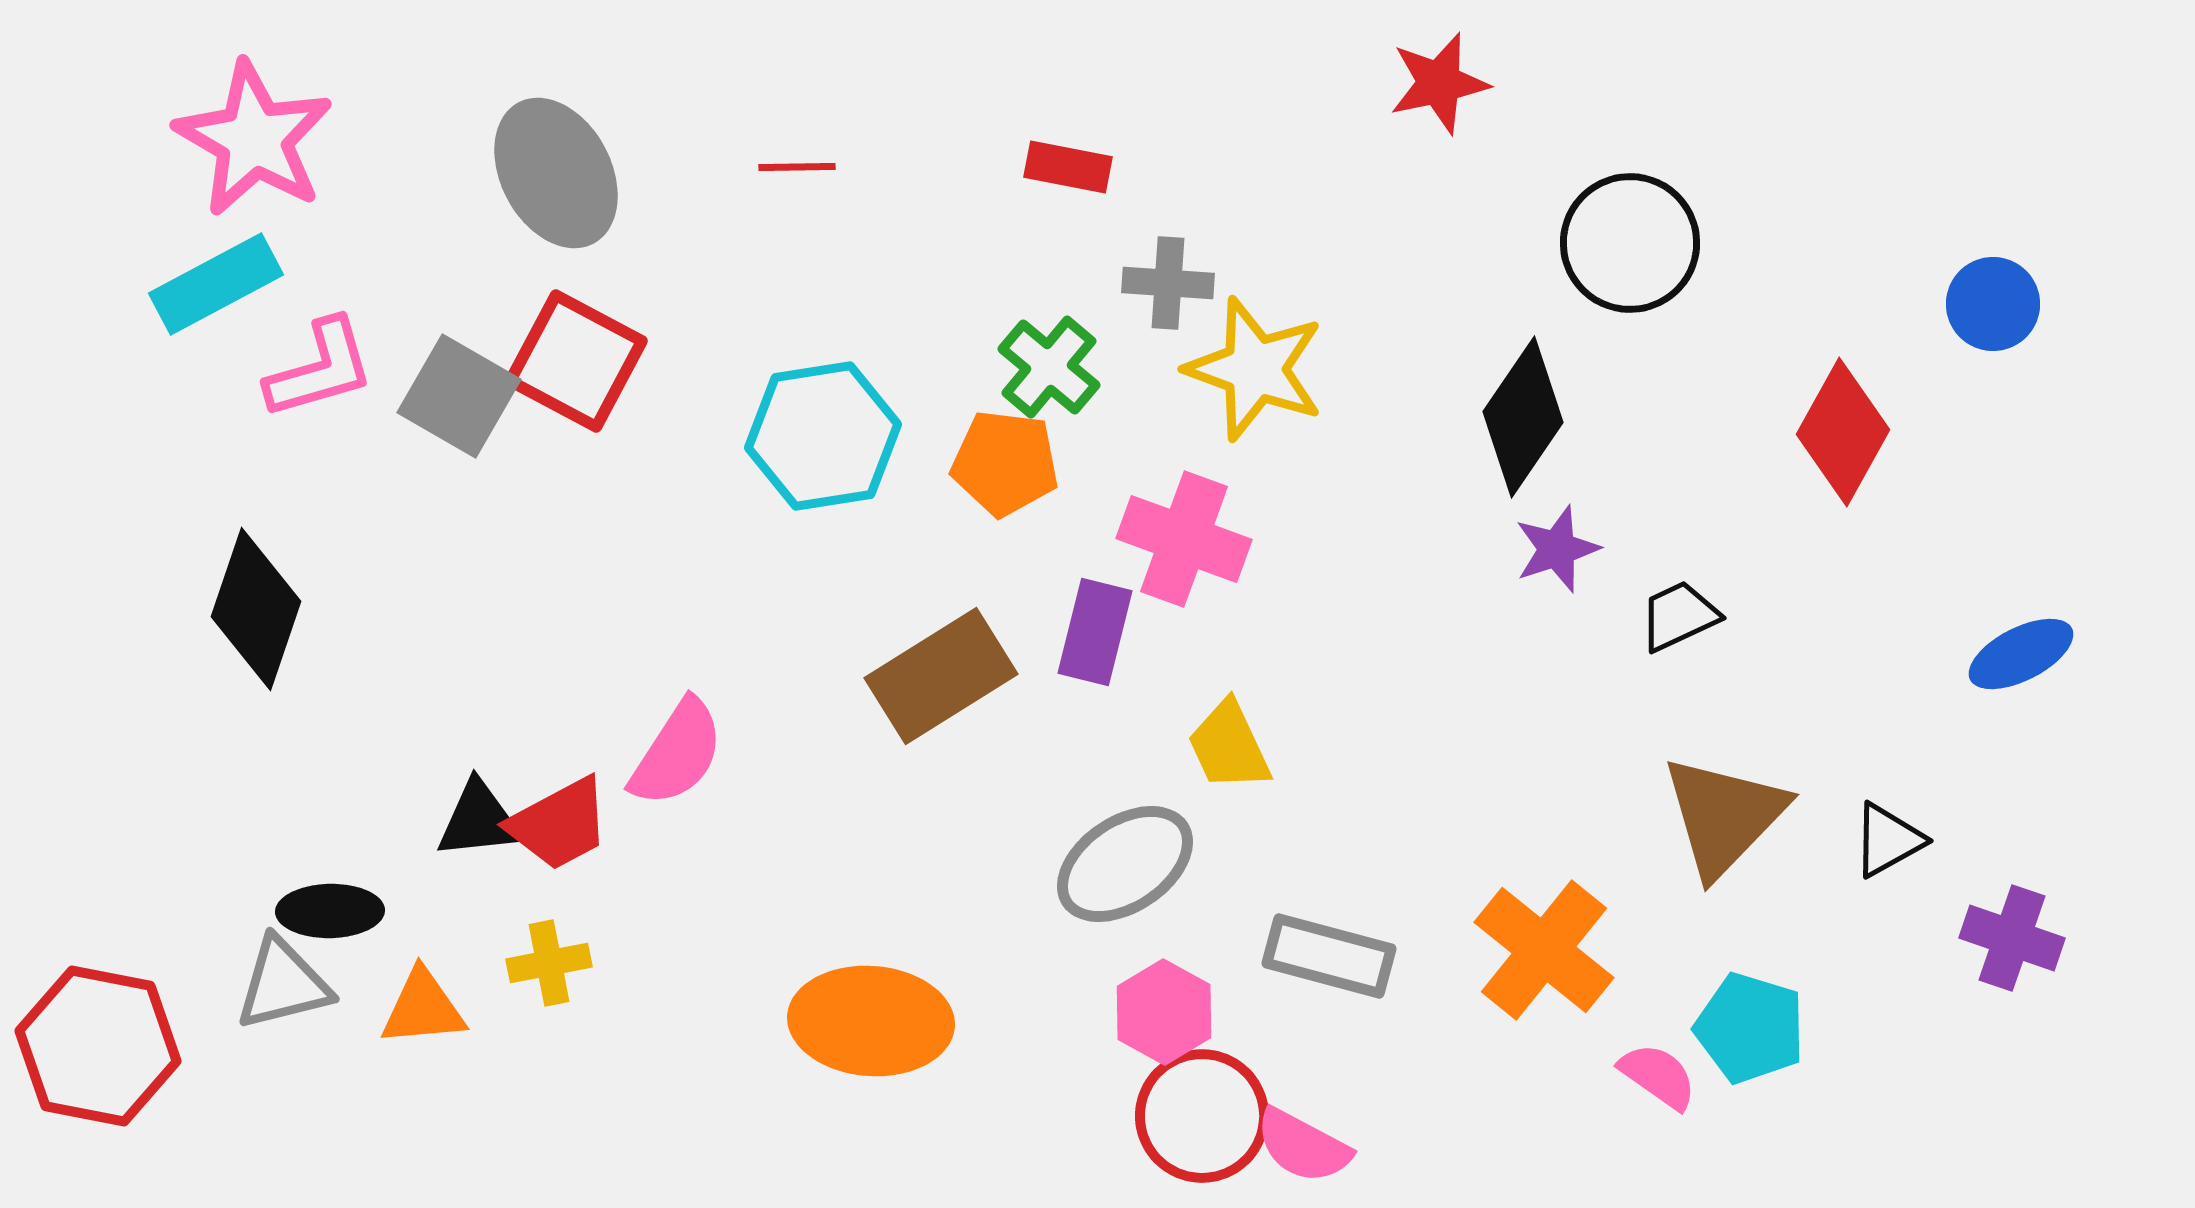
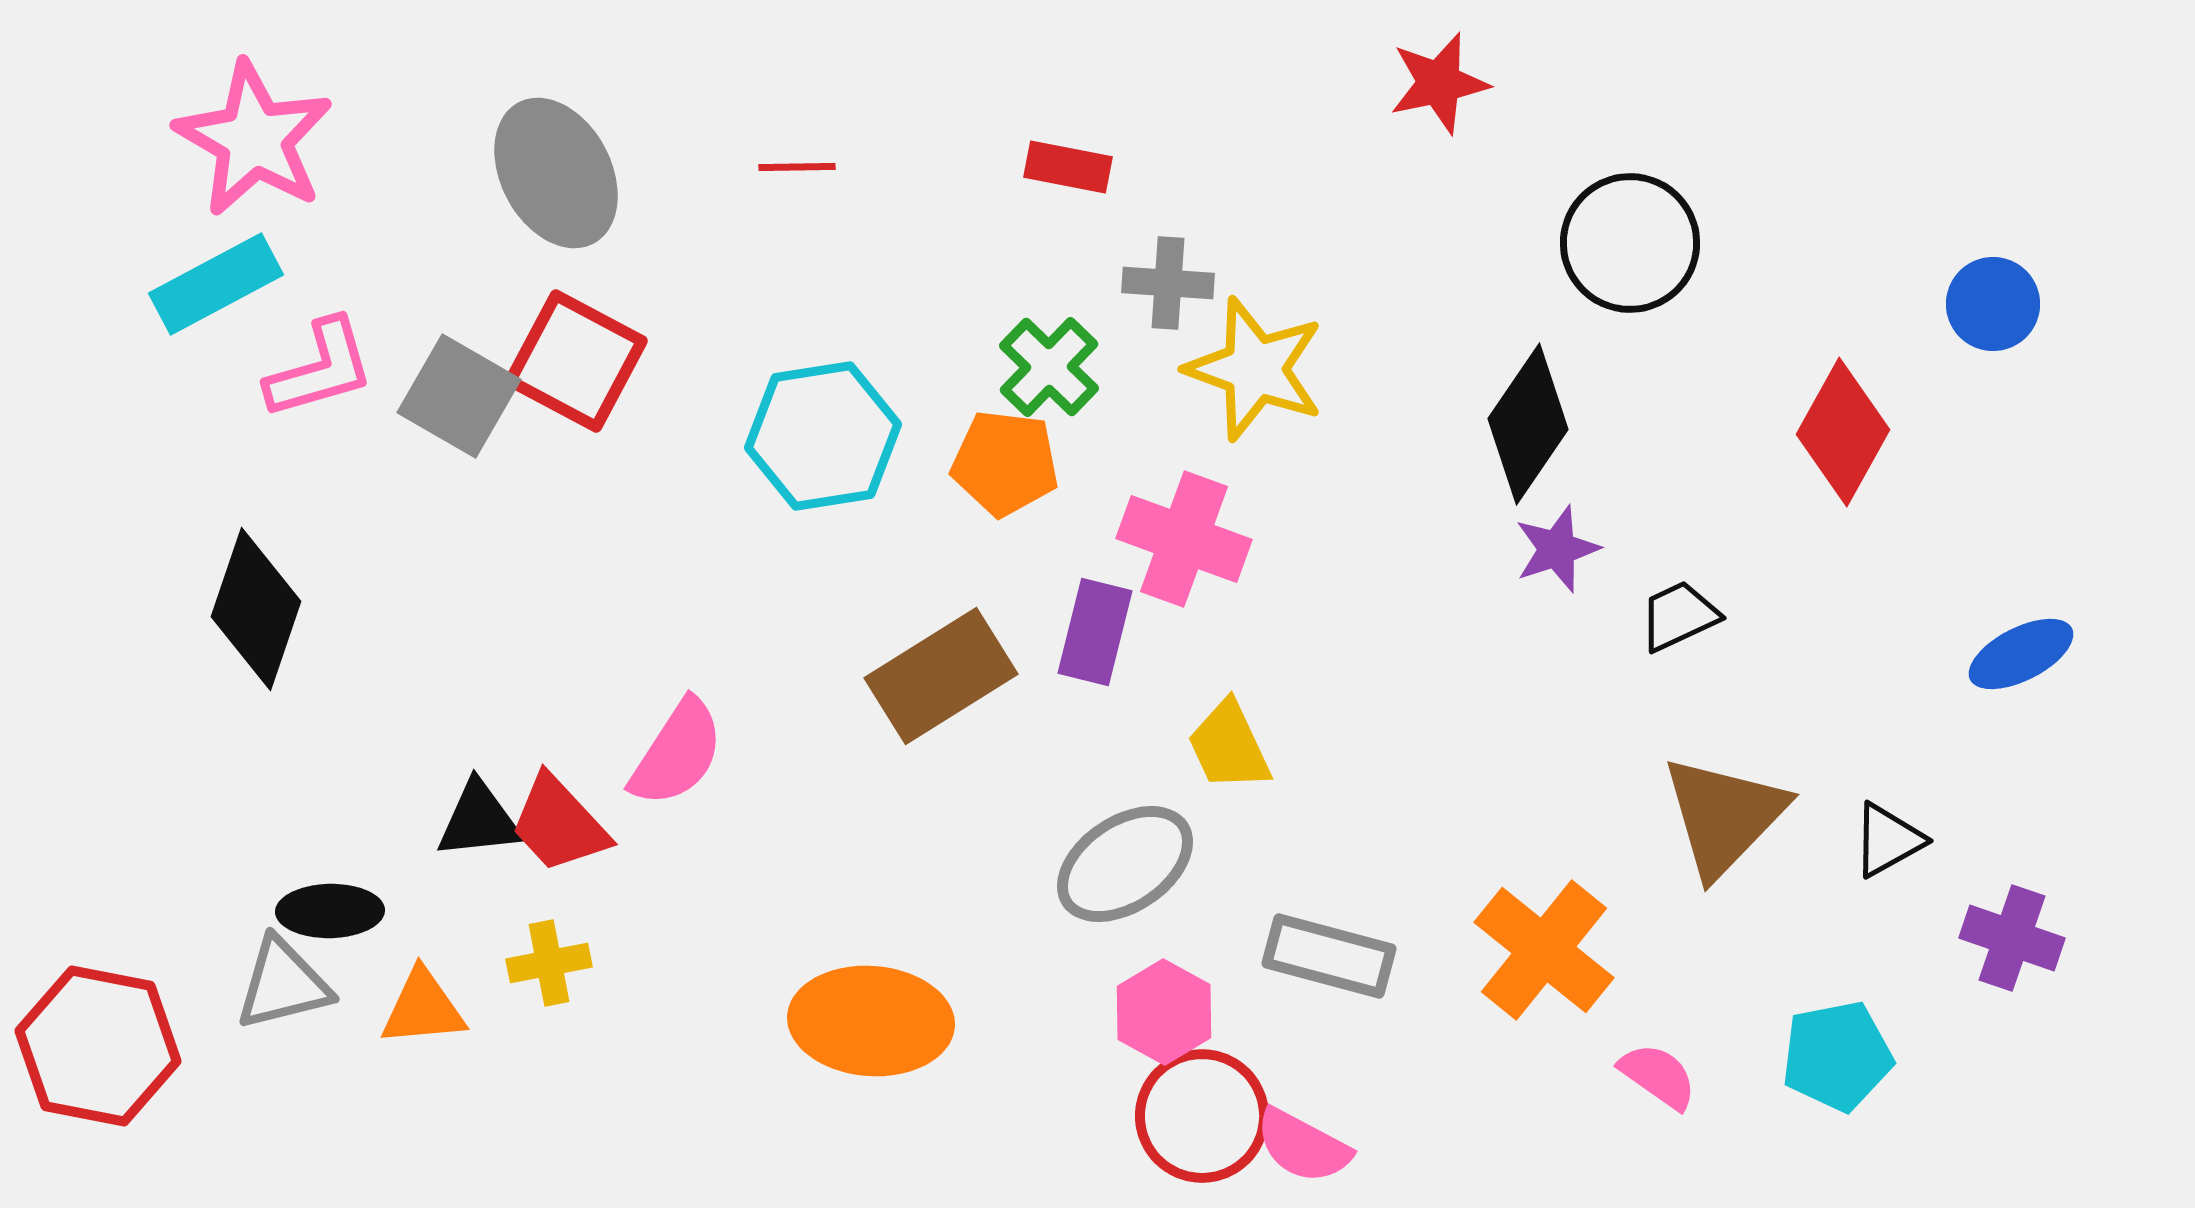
green cross at (1049, 367): rotated 4 degrees clockwise
black diamond at (1523, 417): moved 5 px right, 7 px down
red trapezoid at (559, 824): rotated 75 degrees clockwise
cyan pentagon at (1750, 1028): moved 87 px right, 28 px down; rotated 28 degrees counterclockwise
